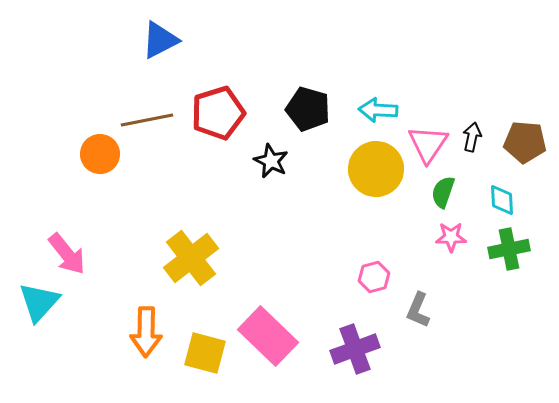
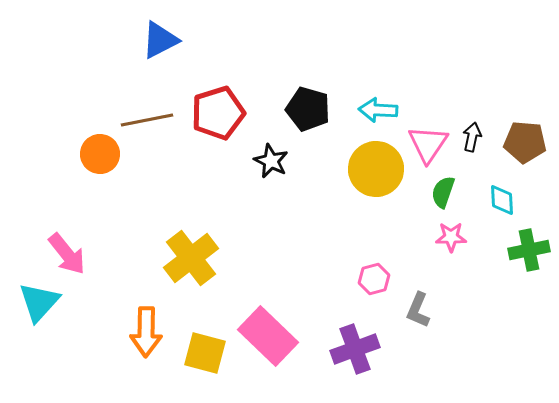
green cross: moved 20 px right, 1 px down
pink hexagon: moved 2 px down
